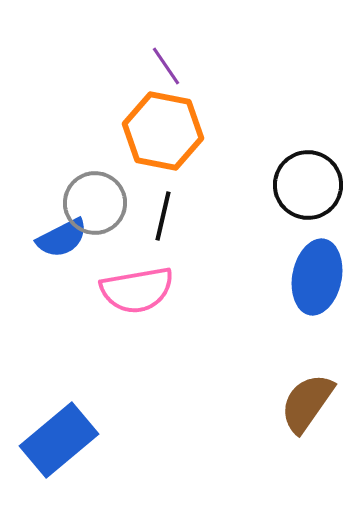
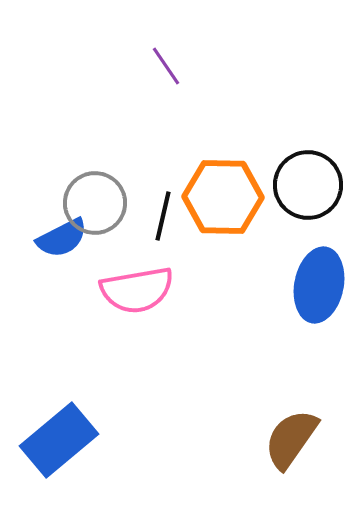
orange hexagon: moved 60 px right, 66 px down; rotated 10 degrees counterclockwise
blue ellipse: moved 2 px right, 8 px down
brown semicircle: moved 16 px left, 36 px down
